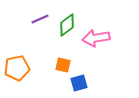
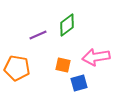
purple line: moved 2 px left, 16 px down
pink arrow: moved 19 px down
orange pentagon: rotated 20 degrees clockwise
